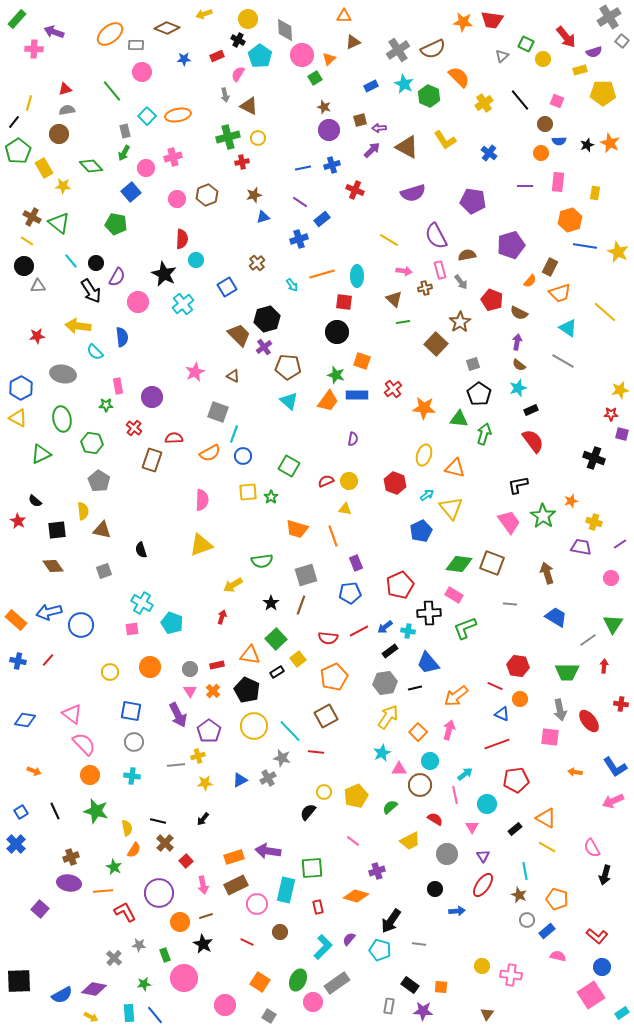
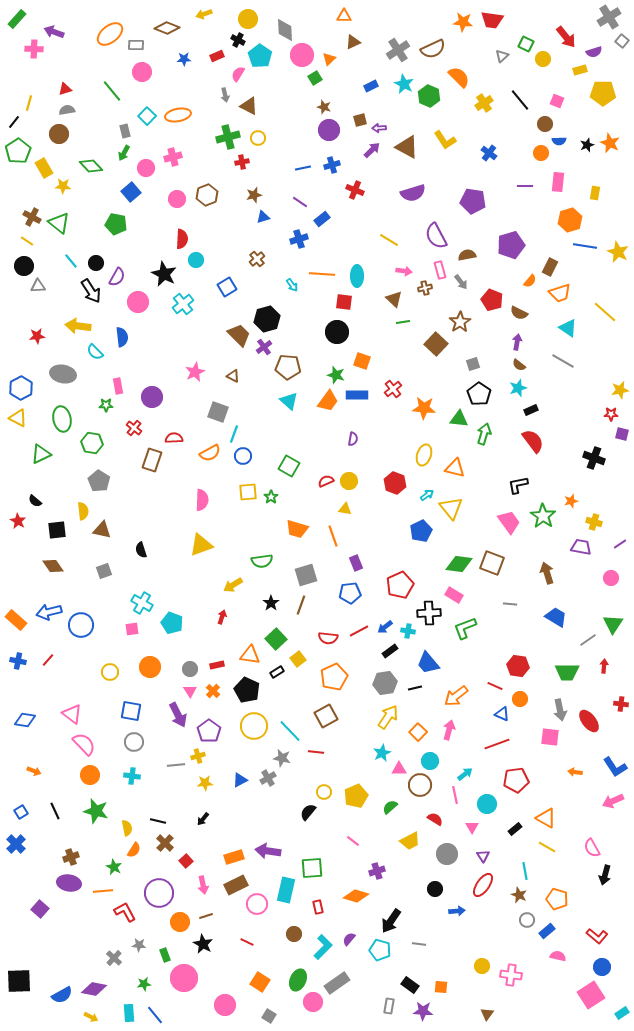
brown cross at (257, 263): moved 4 px up
orange line at (322, 274): rotated 20 degrees clockwise
brown circle at (280, 932): moved 14 px right, 2 px down
